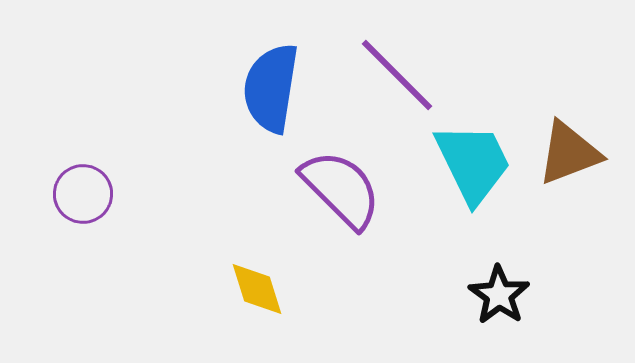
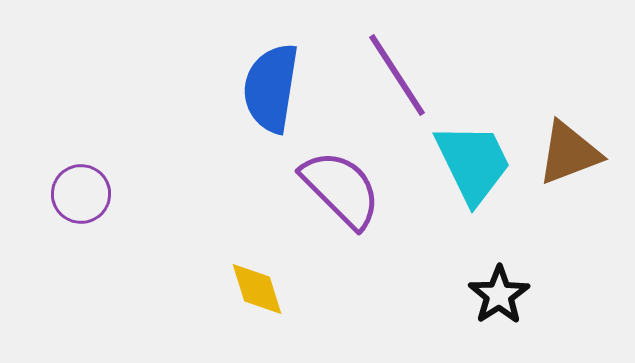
purple line: rotated 12 degrees clockwise
purple circle: moved 2 px left
black star: rotated 4 degrees clockwise
